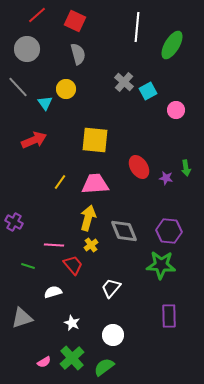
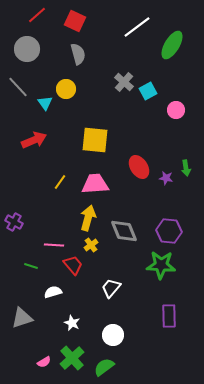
white line: rotated 48 degrees clockwise
green line: moved 3 px right
